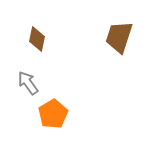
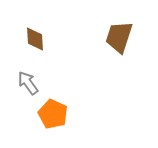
brown diamond: moved 2 px left; rotated 15 degrees counterclockwise
orange pentagon: rotated 16 degrees counterclockwise
